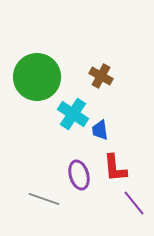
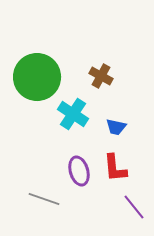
blue trapezoid: moved 16 px right, 3 px up; rotated 70 degrees counterclockwise
purple ellipse: moved 4 px up
purple line: moved 4 px down
